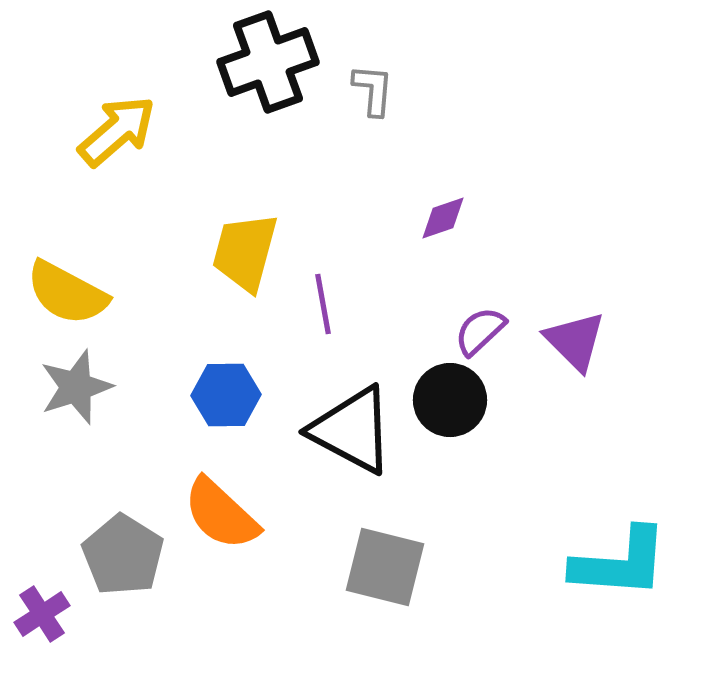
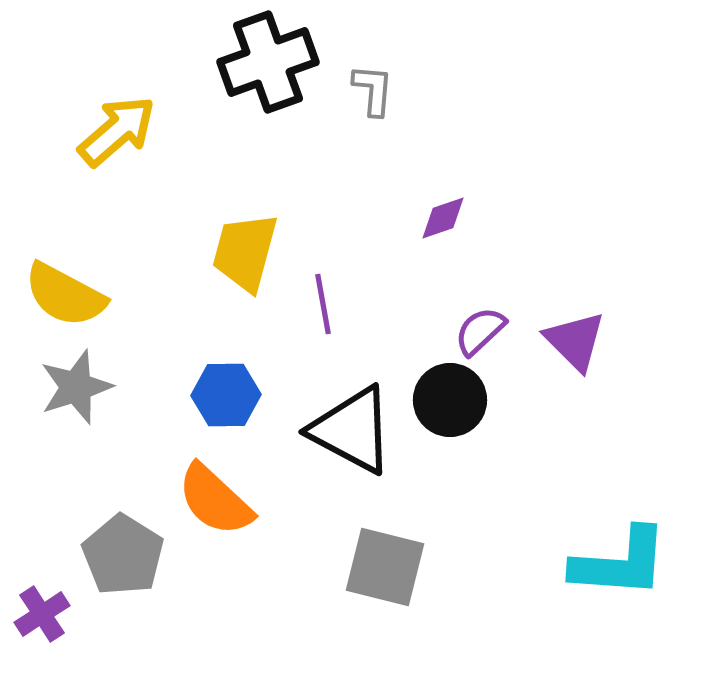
yellow semicircle: moved 2 px left, 2 px down
orange semicircle: moved 6 px left, 14 px up
